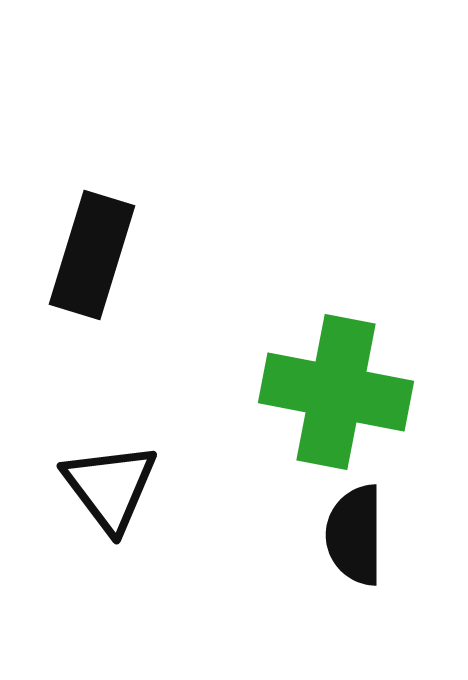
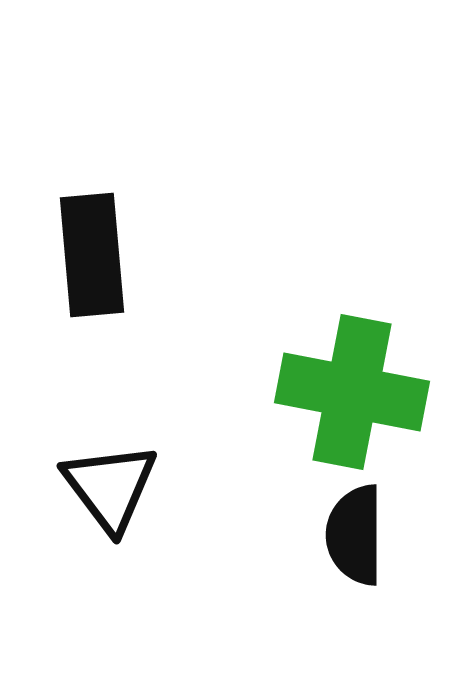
black rectangle: rotated 22 degrees counterclockwise
green cross: moved 16 px right
